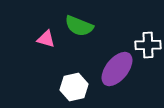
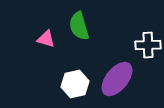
green semicircle: rotated 52 degrees clockwise
purple ellipse: moved 10 px down
white hexagon: moved 1 px right, 3 px up
